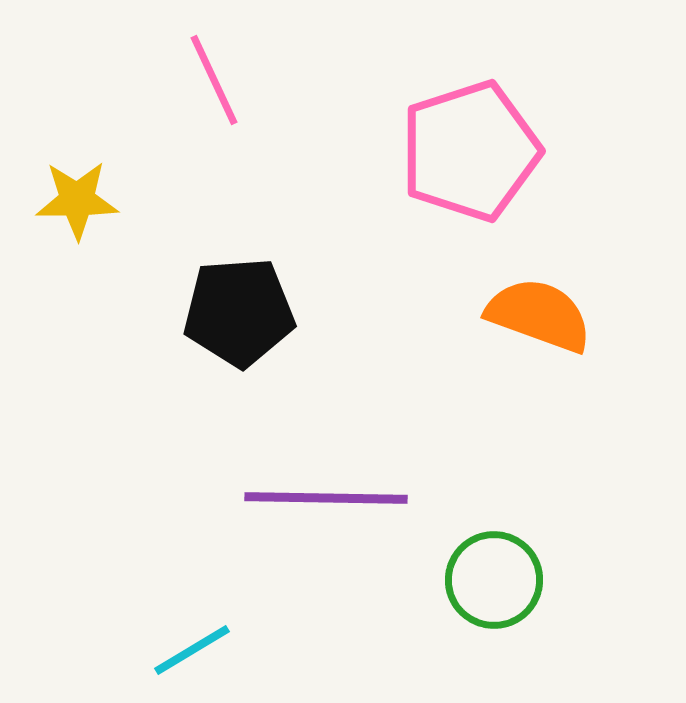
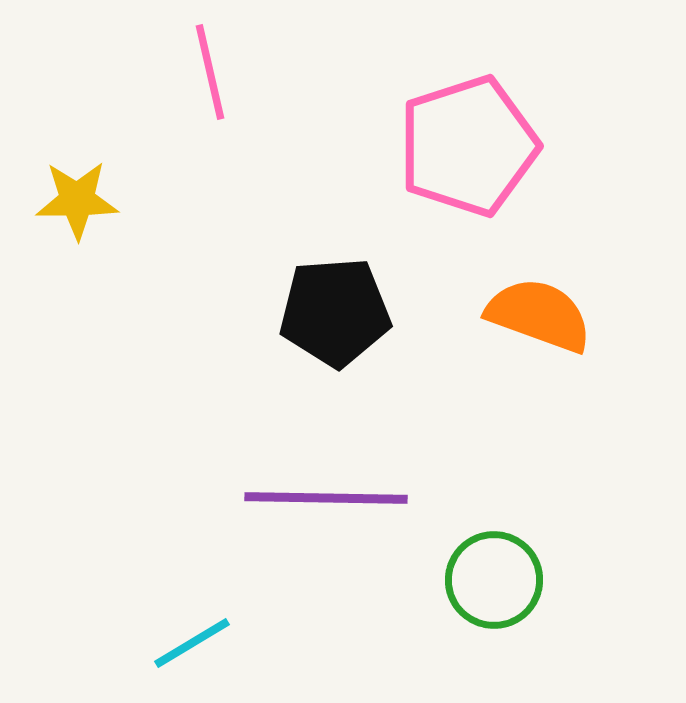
pink line: moved 4 px left, 8 px up; rotated 12 degrees clockwise
pink pentagon: moved 2 px left, 5 px up
black pentagon: moved 96 px right
cyan line: moved 7 px up
